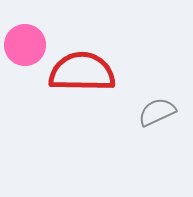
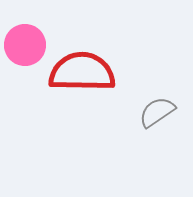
gray semicircle: rotated 9 degrees counterclockwise
